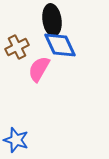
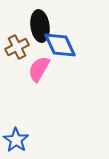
black ellipse: moved 12 px left, 6 px down
blue star: rotated 15 degrees clockwise
